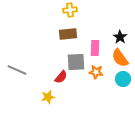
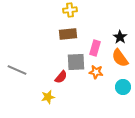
pink rectangle: rotated 14 degrees clockwise
cyan circle: moved 8 px down
